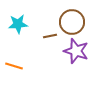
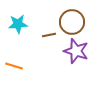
brown line: moved 1 px left, 1 px up
